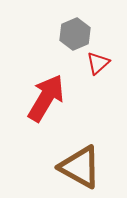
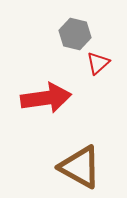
gray hexagon: rotated 24 degrees counterclockwise
red arrow: rotated 51 degrees clockwise
